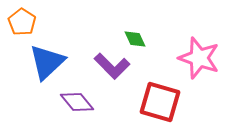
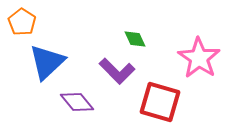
pink star: rotated 15 degrees clockwise
purple L-shape: moved 5 px right, 5 px down
